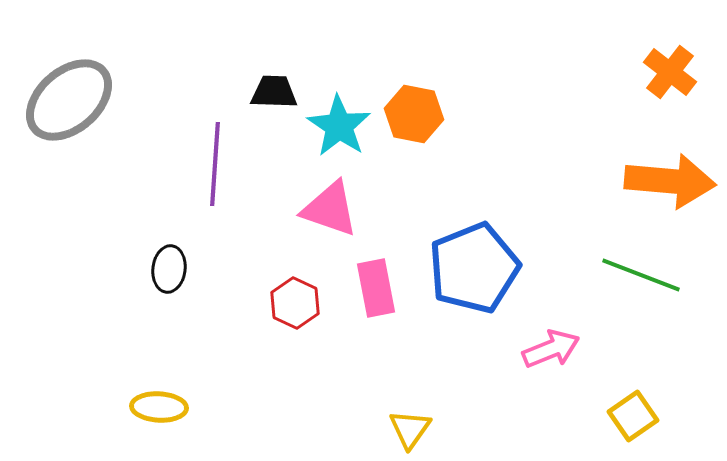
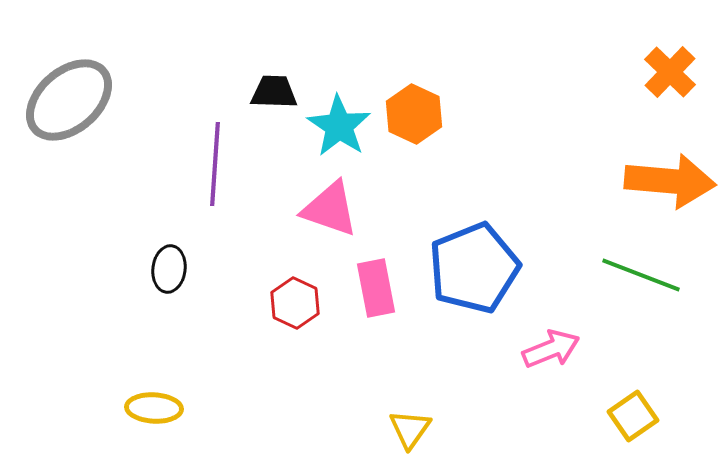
orange cross: rotated 6 degrees clockwise
orange hexagon: rotated 14 degrees clockwise
yellow ellipse: moved 5 px left, 1 px down
